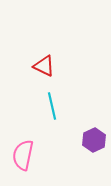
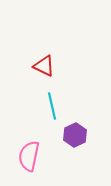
purple hexagon: moved 19 px left, 5 px up
pink semicircle: moved 6 px right, 1 px down
